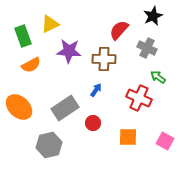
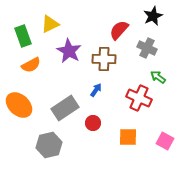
purple star: rotated 25 degrees clockwise
orange ellipse: moved 2 px up
